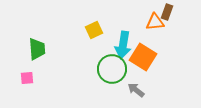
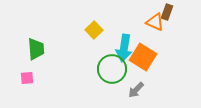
orange triangle: rotated 30 degrees clockwise
yellow square: rotated 18 degrees counterclockwise
cyan arrow: moved 1 px right, 3 px down
green trapezoid: moved 1 px left
gray arrow: rotated 84 degrees counterclockwise
